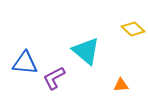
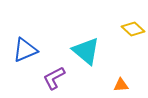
blue triangle: moved 13 px up; rotated 28 degrees counterclockwise
